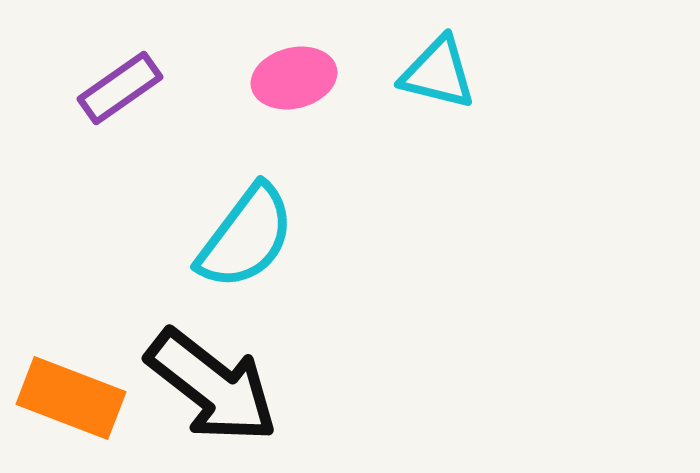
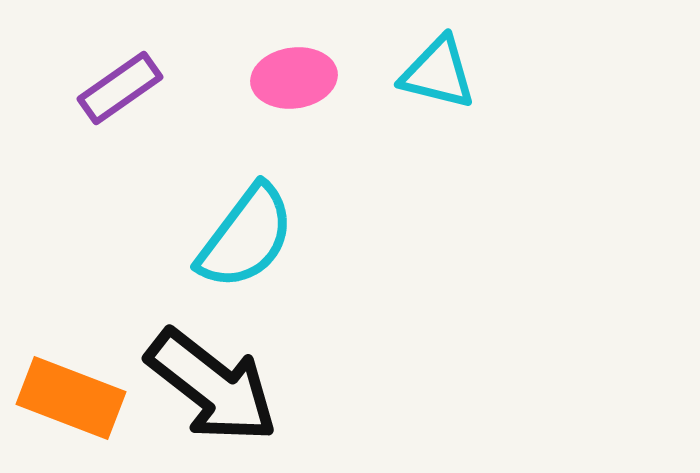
pink ellipse: rotated 6 degrees clockwise
